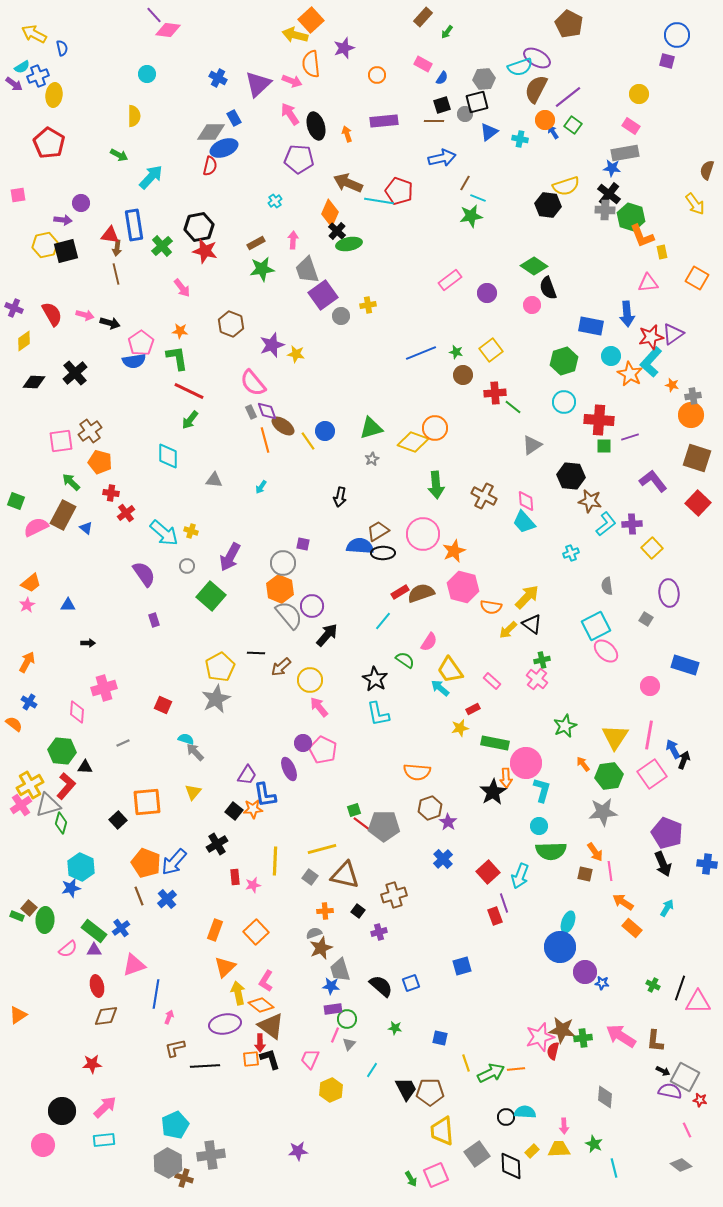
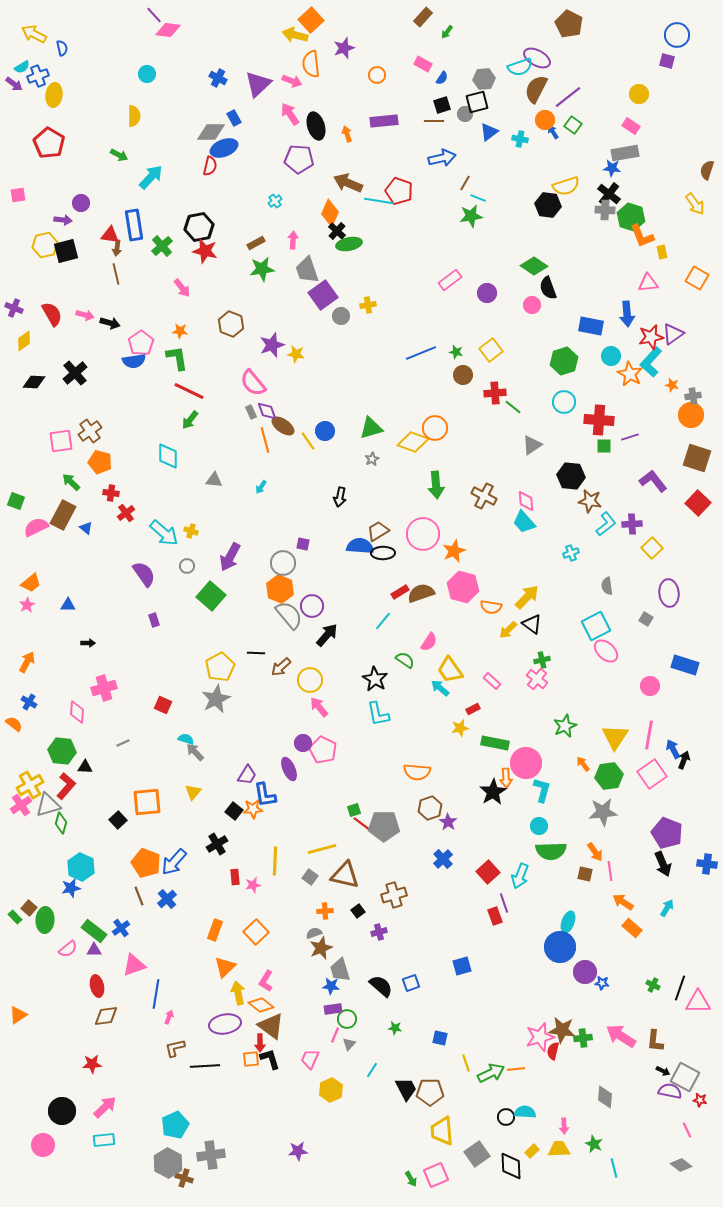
black square at (358, 911): rotated 16 degrees clockwise
green rectangle at (17, 916): moved 2 px left, 1 px down; rotated 24 degrees clockwise
